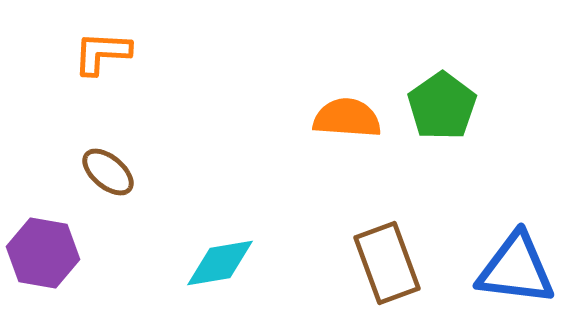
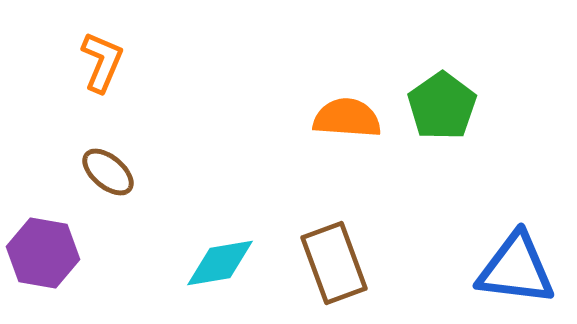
orange L-shape: moved 9 px down; rotated 110 degrees clockwise
brown rectangle: moved 53 px left
